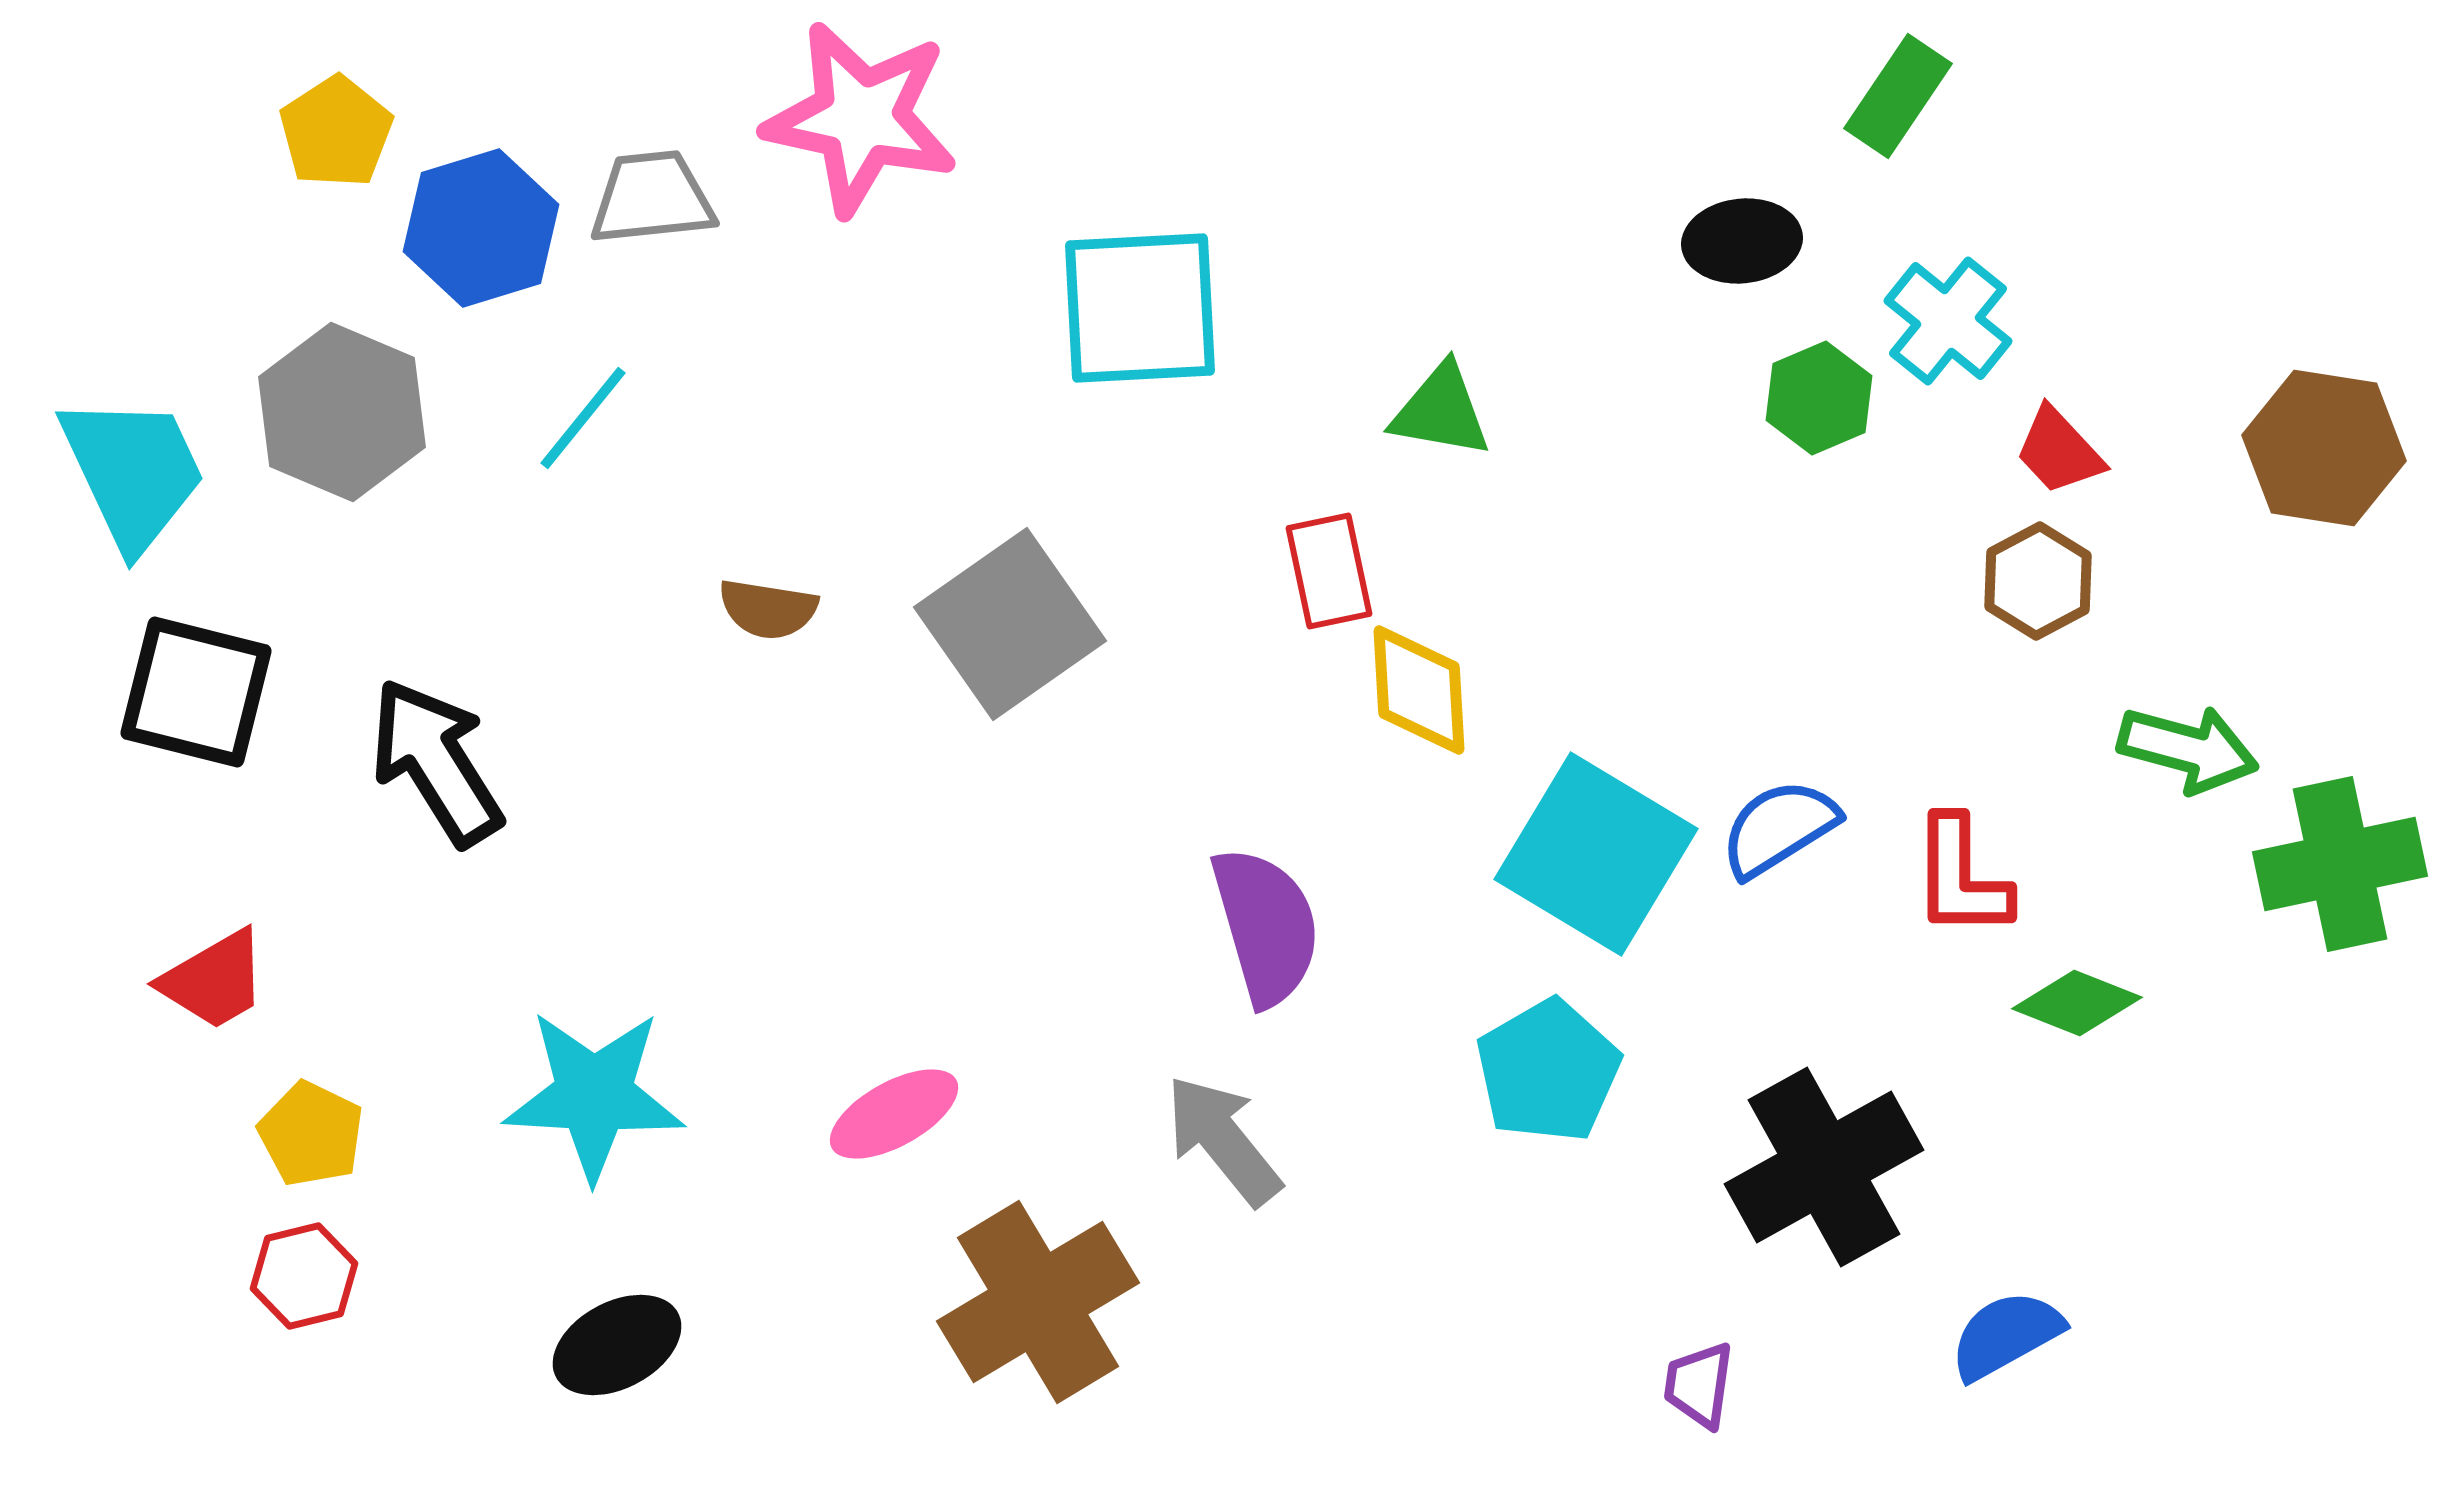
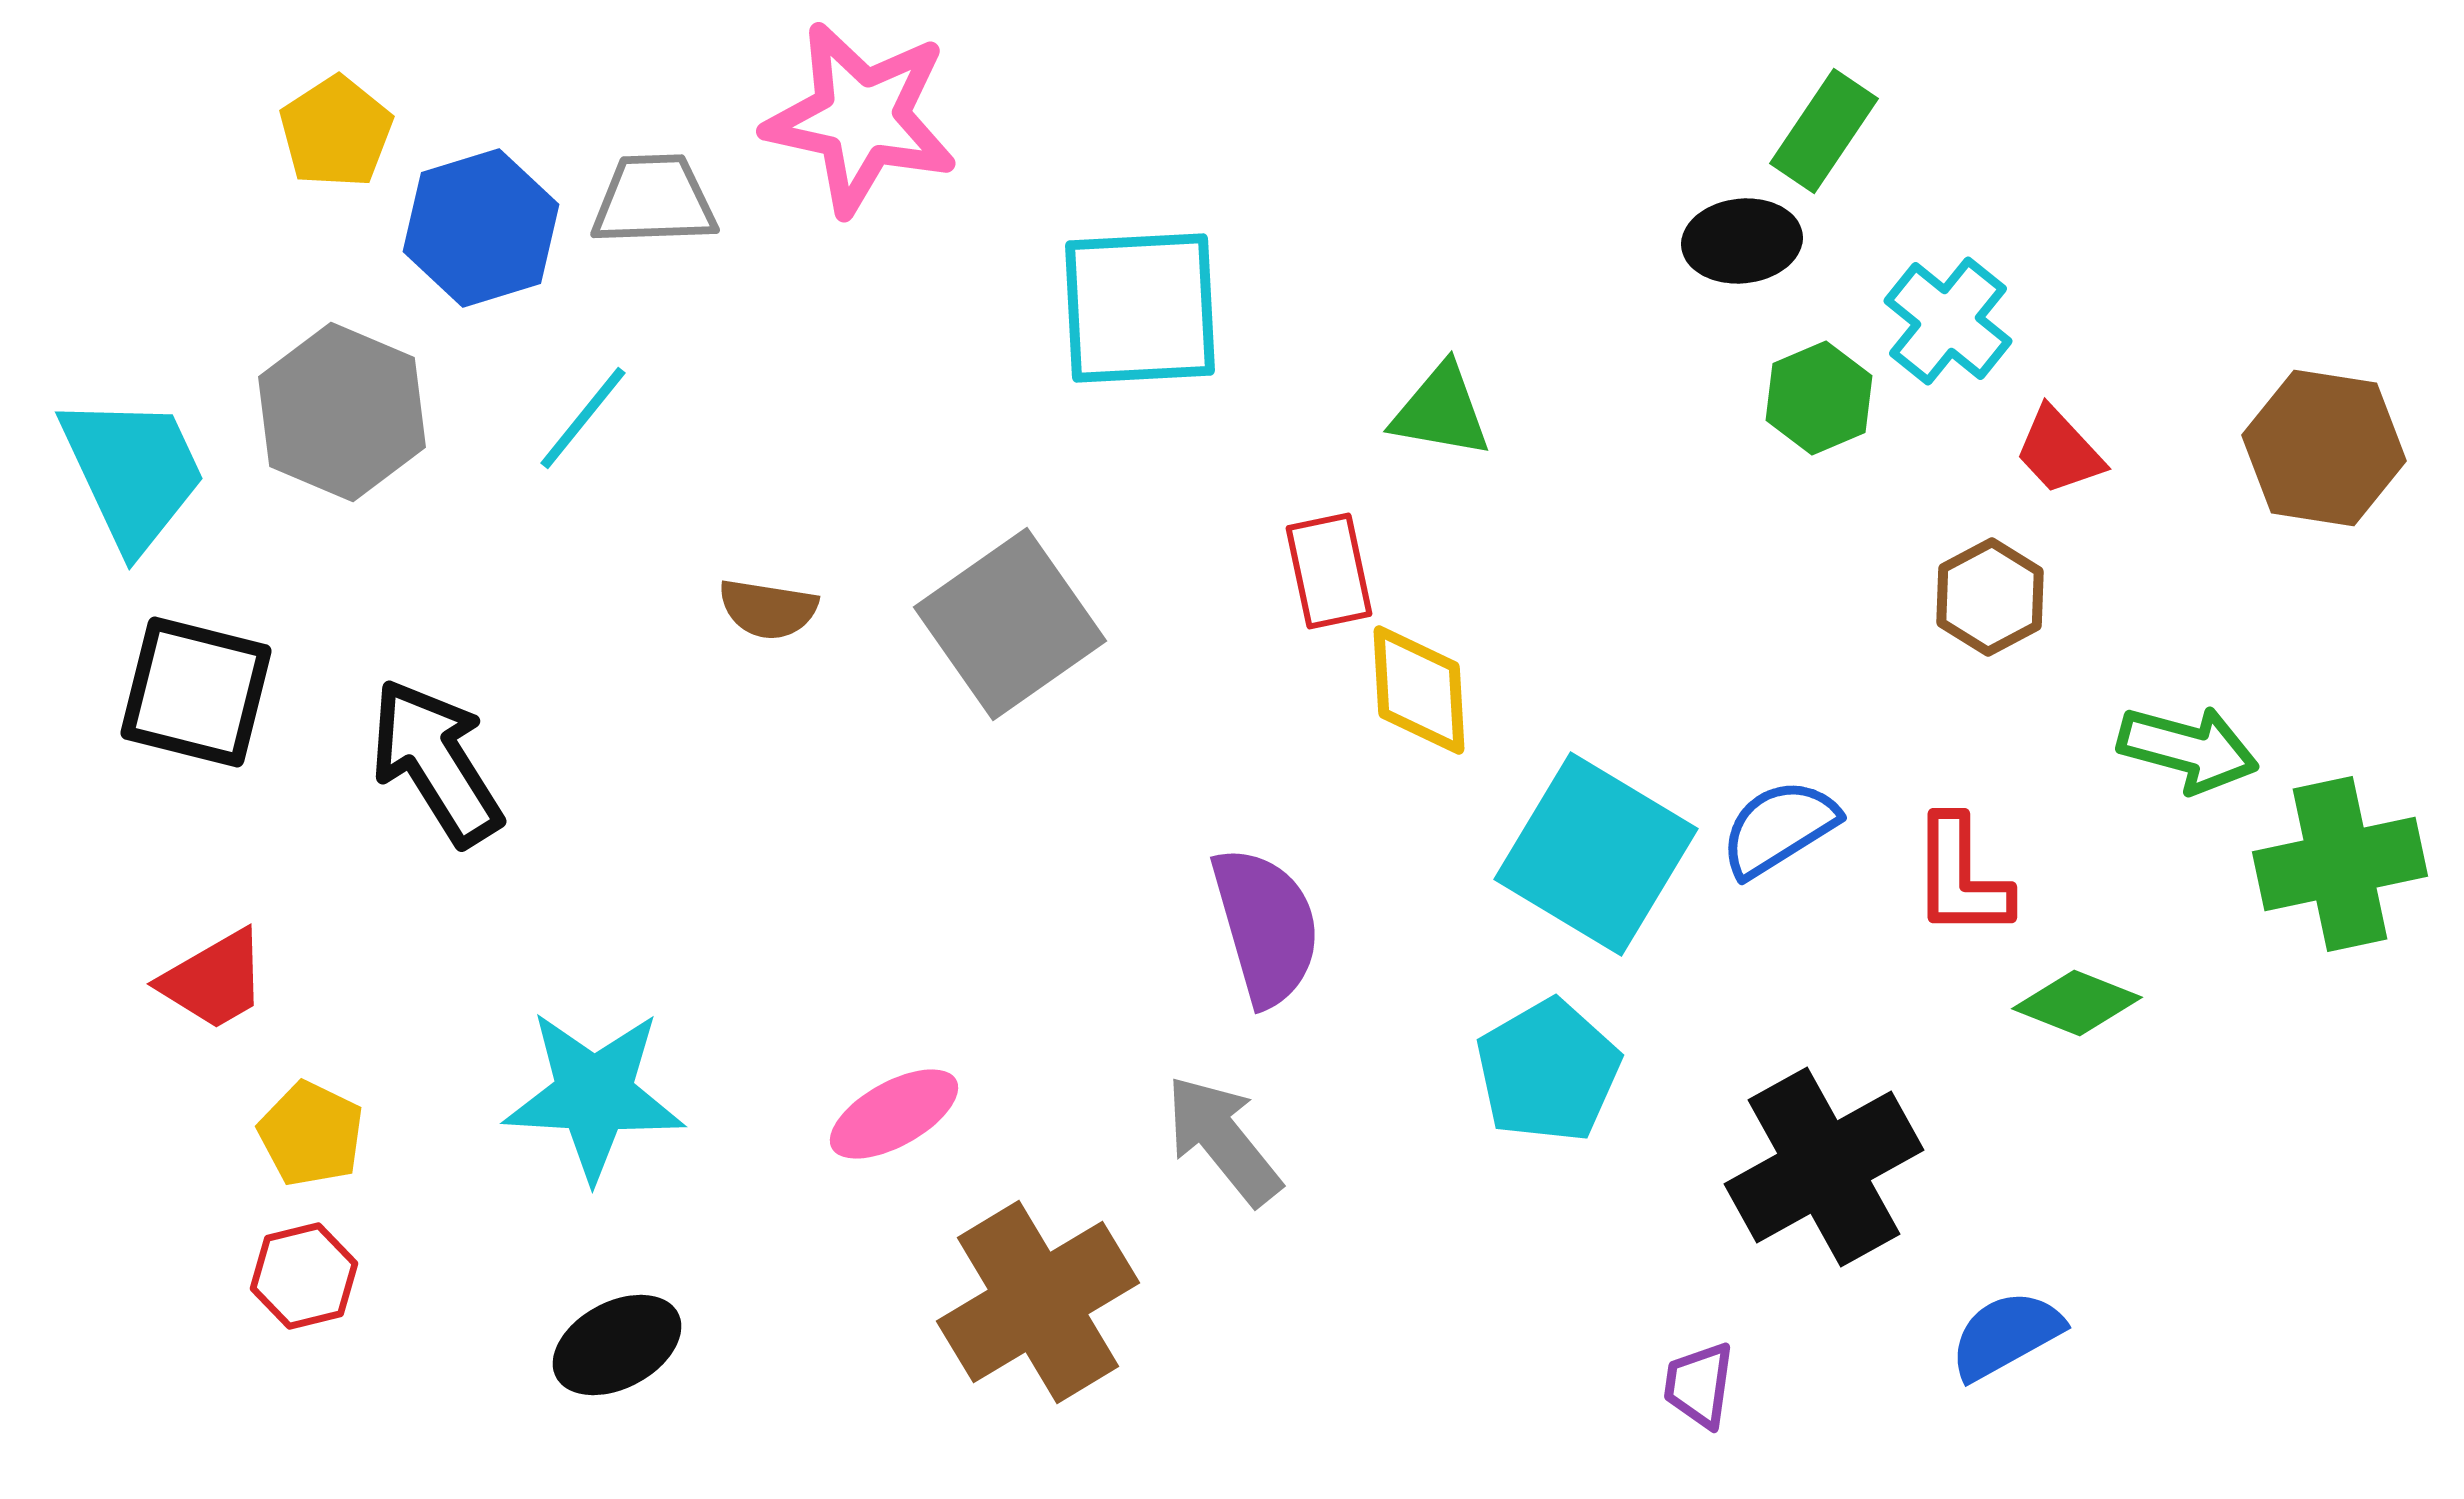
green rectangle at (1898, 96): moved 74 px left, 35 px down
gray trapezoid at (652, 198): moved 2 px right, 2 px down; rotated 4 degrees clockwise
brown hexagon at (2038, 581): moved 48 px left, 16 px down
